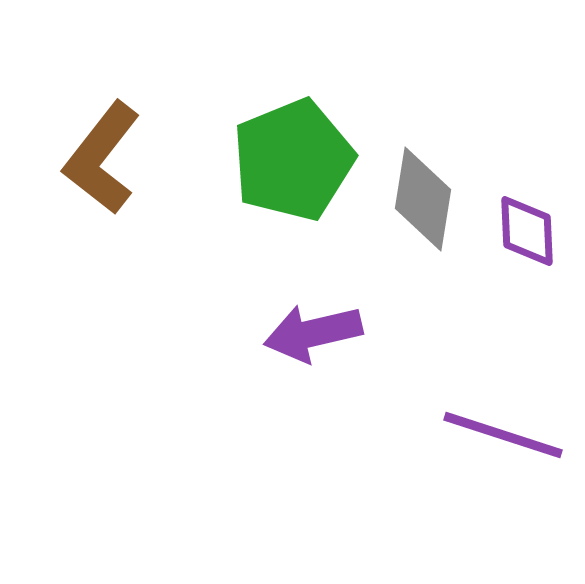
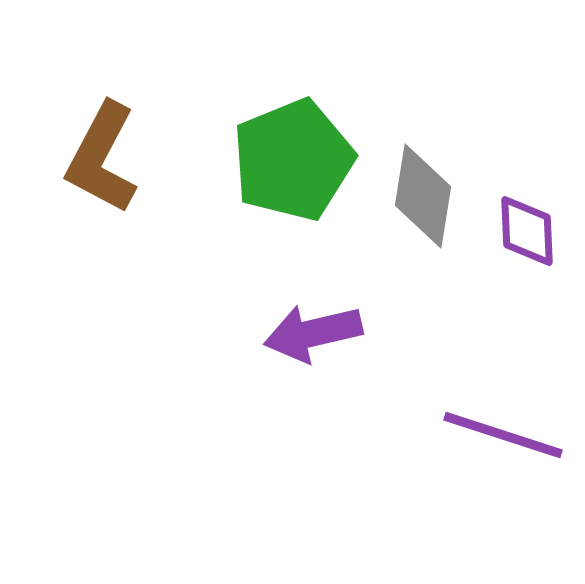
brown L-shape: rotated 10 degrees counterclockwise
gray diamond: moved 3 px up
